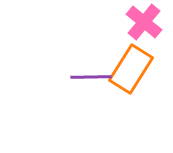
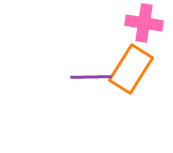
pink cross: moved 1 px down; rotated 30 degrees counterclockwise
